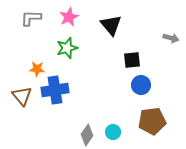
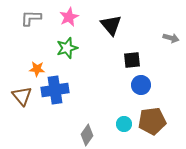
cyan circle: moved 11 px right, 8 px up
